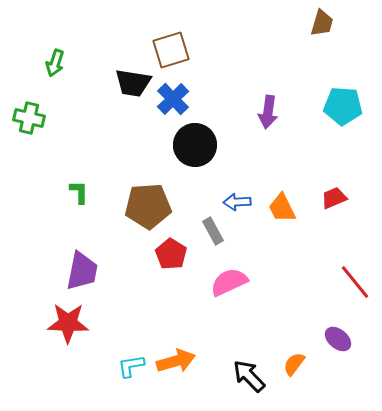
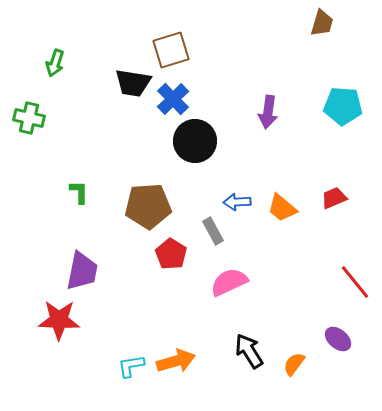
black circle: moved 4 px up
orange trapezoid: rotated 24 degrees counterclockwise
red star: moved 9 px left, 3 px up
black arrow: moved 25 px up; rotated 12 degrees clockwise
